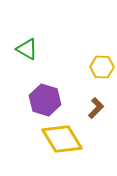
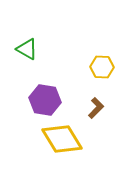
purple hexagon: rotated 8 degrees counterclockwise
